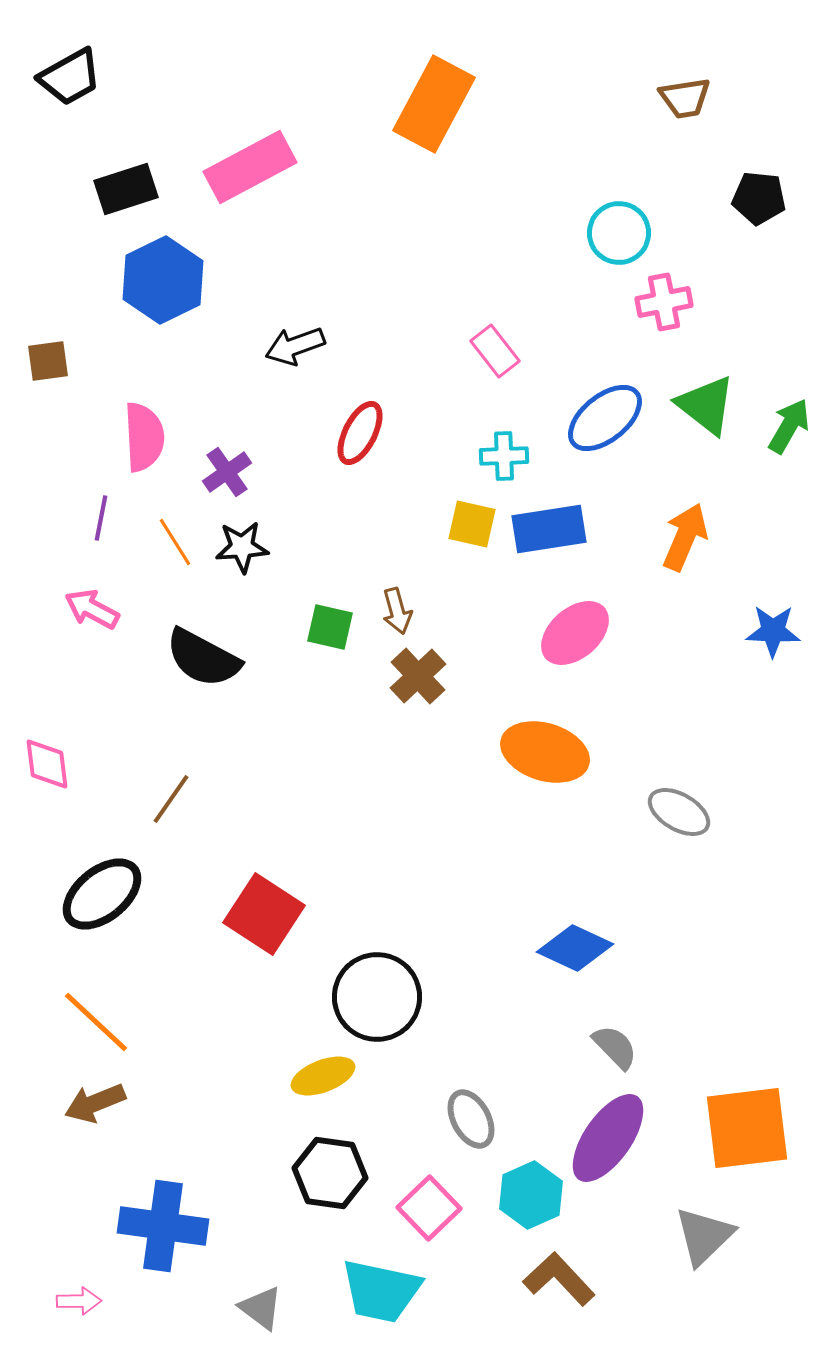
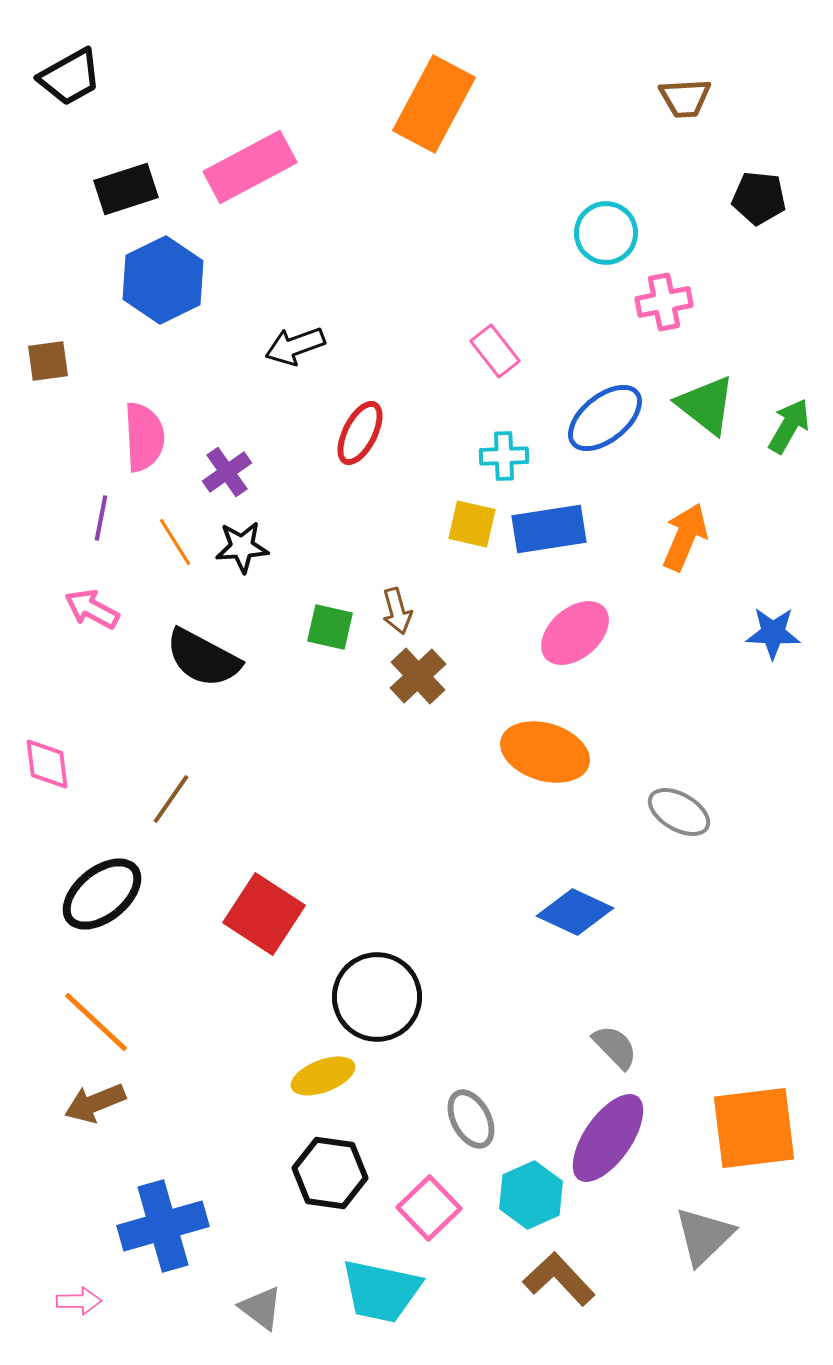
brown trapezoid at (685, 98): rotated 6 degrees clockwise
cyan circle at (619, 233): moved 13 px left
blue star at (773, 631): moved 2 px down
blue diamond at (575, 948): moved 36 px up
orange square at (747, 1128): moved 7 px right
blue cross at (163, 1226): rotated 24 degrees counterclockwise
